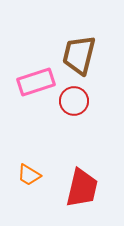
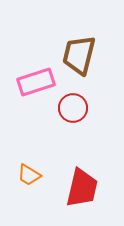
red circle: moved 1 px left, 7 px down
